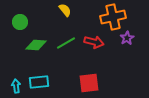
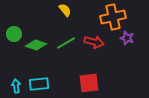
green circle: moved 6 px left, 12 px down
purple star: rotated 24 degrees counterclockwise
green diamond: rotated 15 degrees clockwise
cyan rectangle: moved 2 px down
